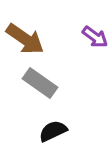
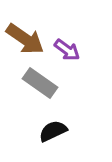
purple arrow: moved 28 px left, 13 px down
